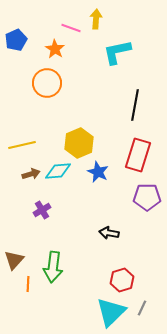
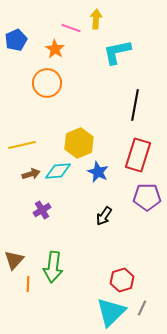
black arrow: moved 5 px left, 17 px up; rotated 66 degrees counterclockwise
